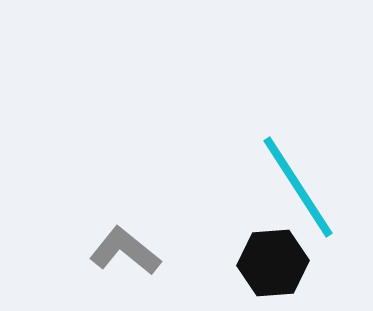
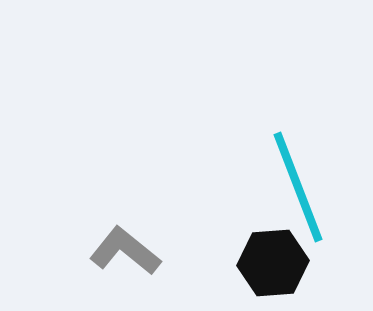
cyan line: rotated 12 degrees clockwise
